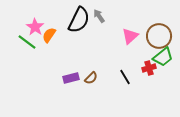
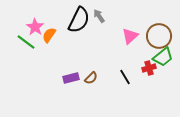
green line: moved 1 px left
